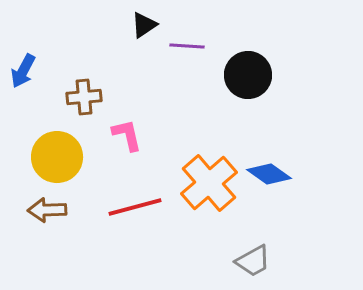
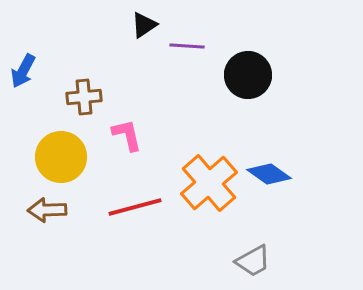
yellow circle: moved 4 px right
